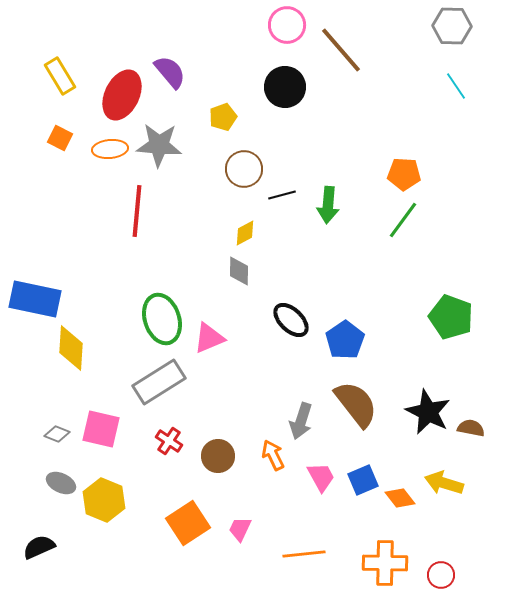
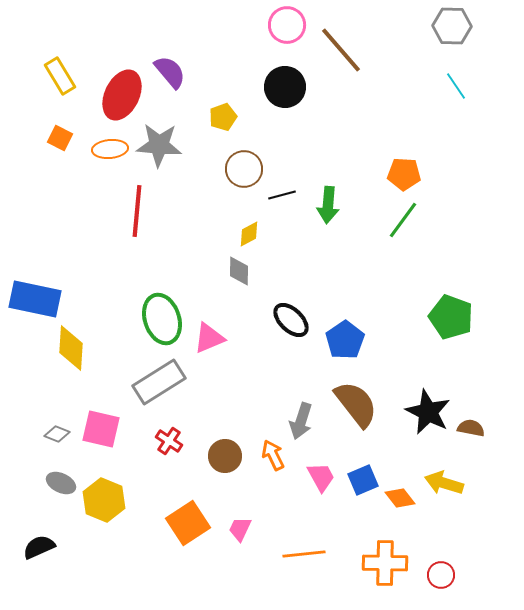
yellow diamond at (245, 233): moved 4 px right, 1 px down
brown circle at (218, 456): moved 7 px right
